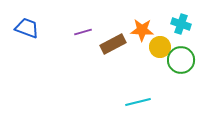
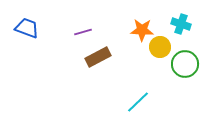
brown rectangle: moved 15 px left, 13 px down
green circle: moved 4 px right, 4 px down
cyan line: rotated 30 degrees counterclockwise
